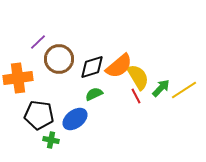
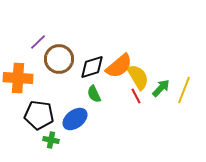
orange cross: rotated 12 degrees clockwise
yellow line: rotated 36 degrees counterclockwise
green semicircle: rotated 90 degrees counterclockwise
